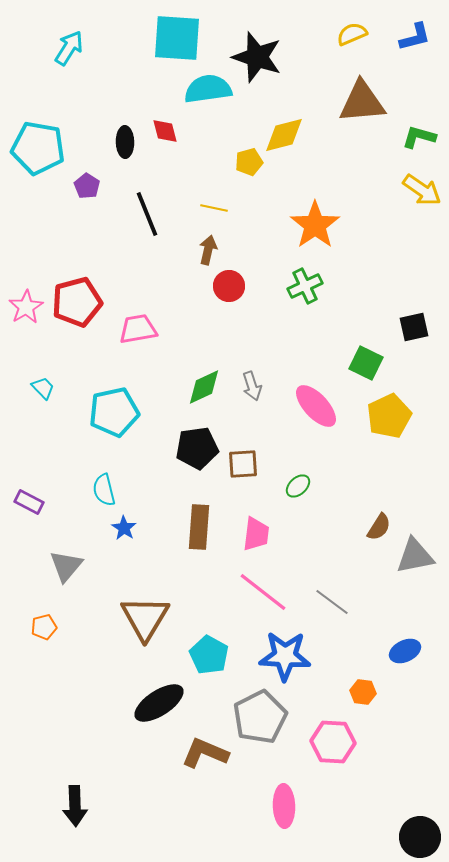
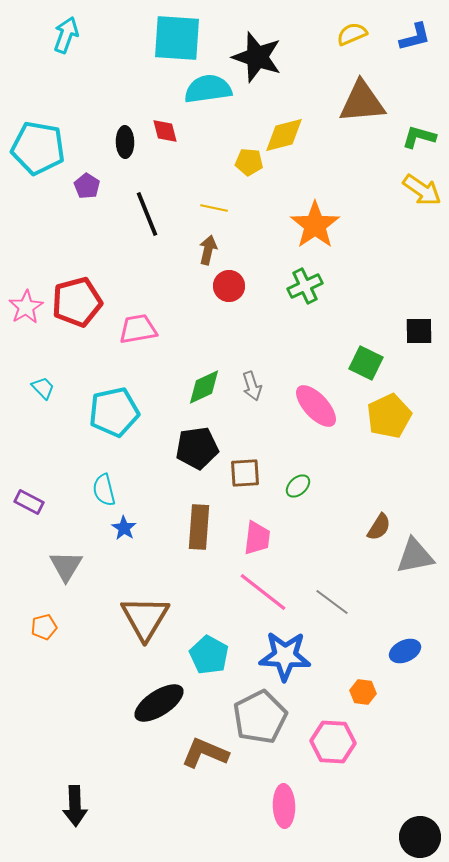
cyan arrow at (69, 48): moved 3 px left, 13 px up; rotated 12 degrees counterclockwise
yellow pentagon at (249, 162): rotated 20 degrees clockwise
black square at (414, 327): moved 5 px right, 4 px down; rotated 12 degrees clockwise
brown square at (243, 464): moved 2 px right, 9 px down
pink trapezoid at (256, 534): moved 1 px right, 4 px down
gray triangle at (66, 566): rotated 9 degrees counterclockwise
